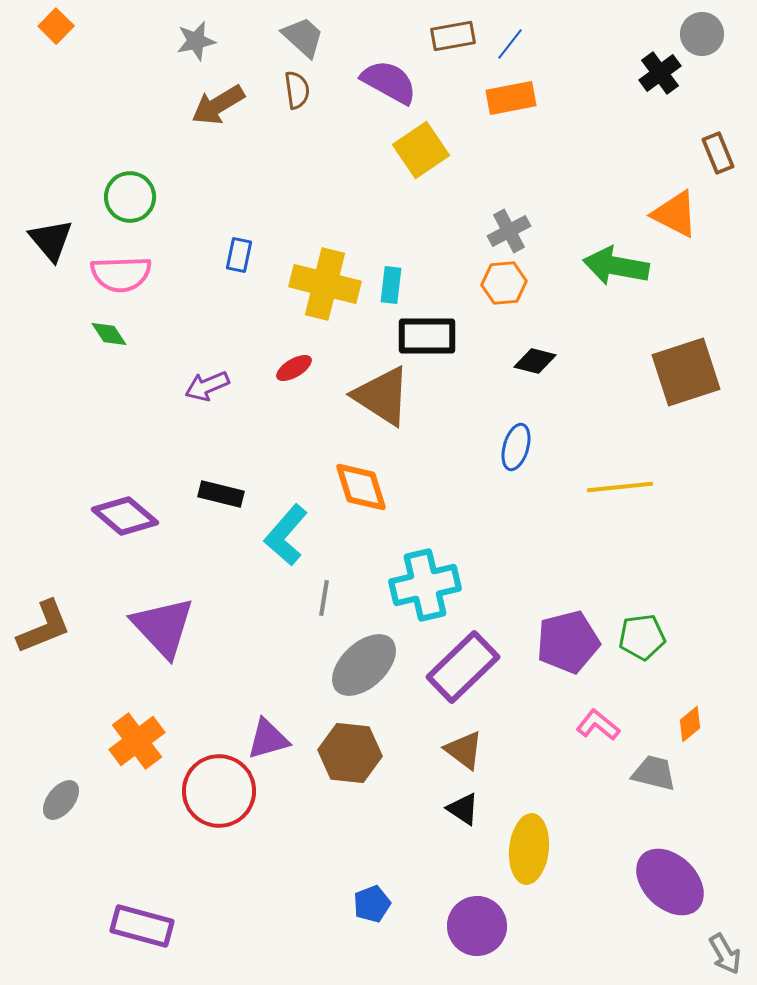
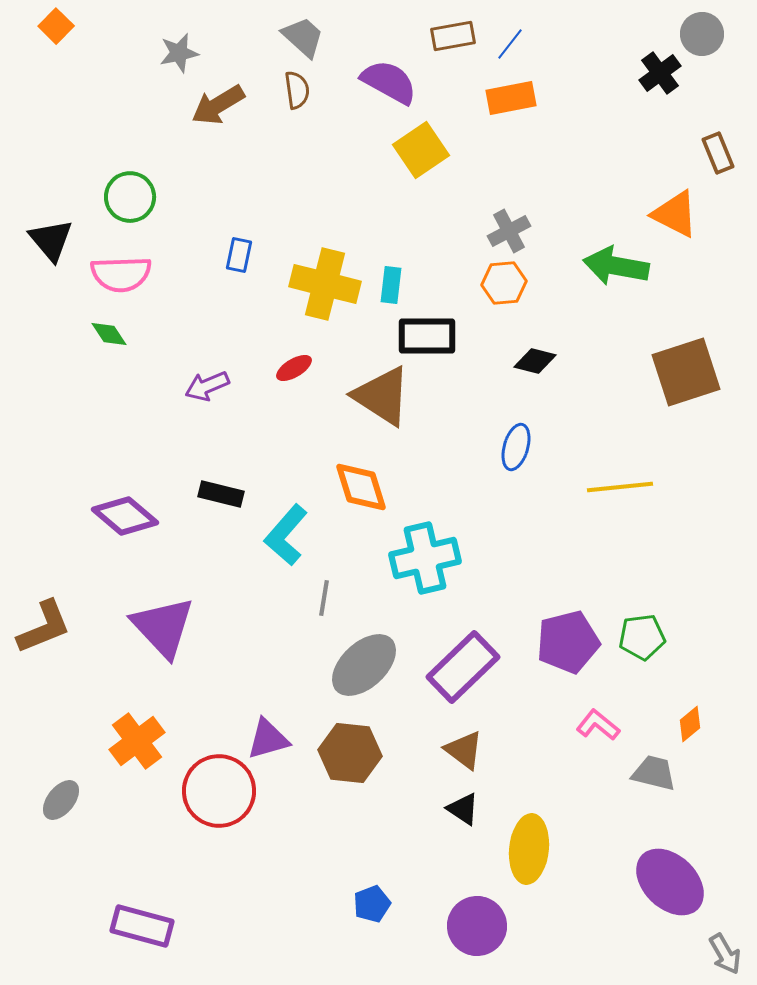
gray star at (196, 41): moved 17 px left, 12 px down
cyan cross at (425, 585): moved 27 px up
